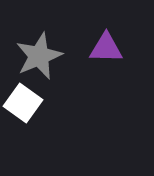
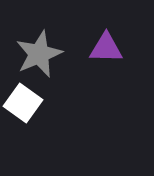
gray star: moved 2 px up
